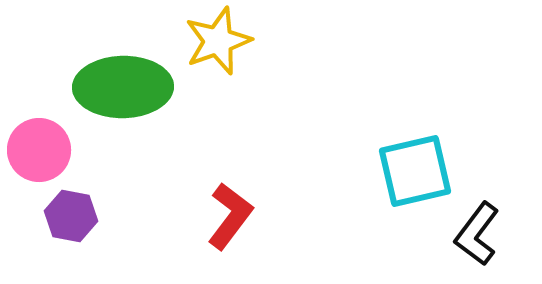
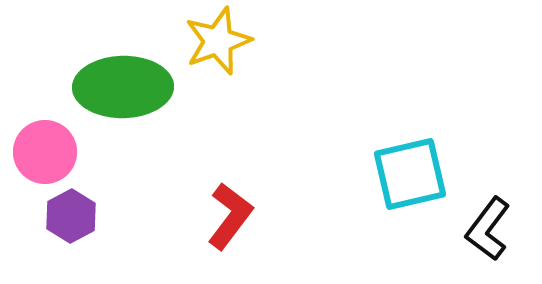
pink circle: moved 6 px right, 2 px down
cyan square: moved 5 px left, 3 px down
purple hexagon: rotated 21 degrees clockwise
black L-shape: moved 11 px right, 5 px up
